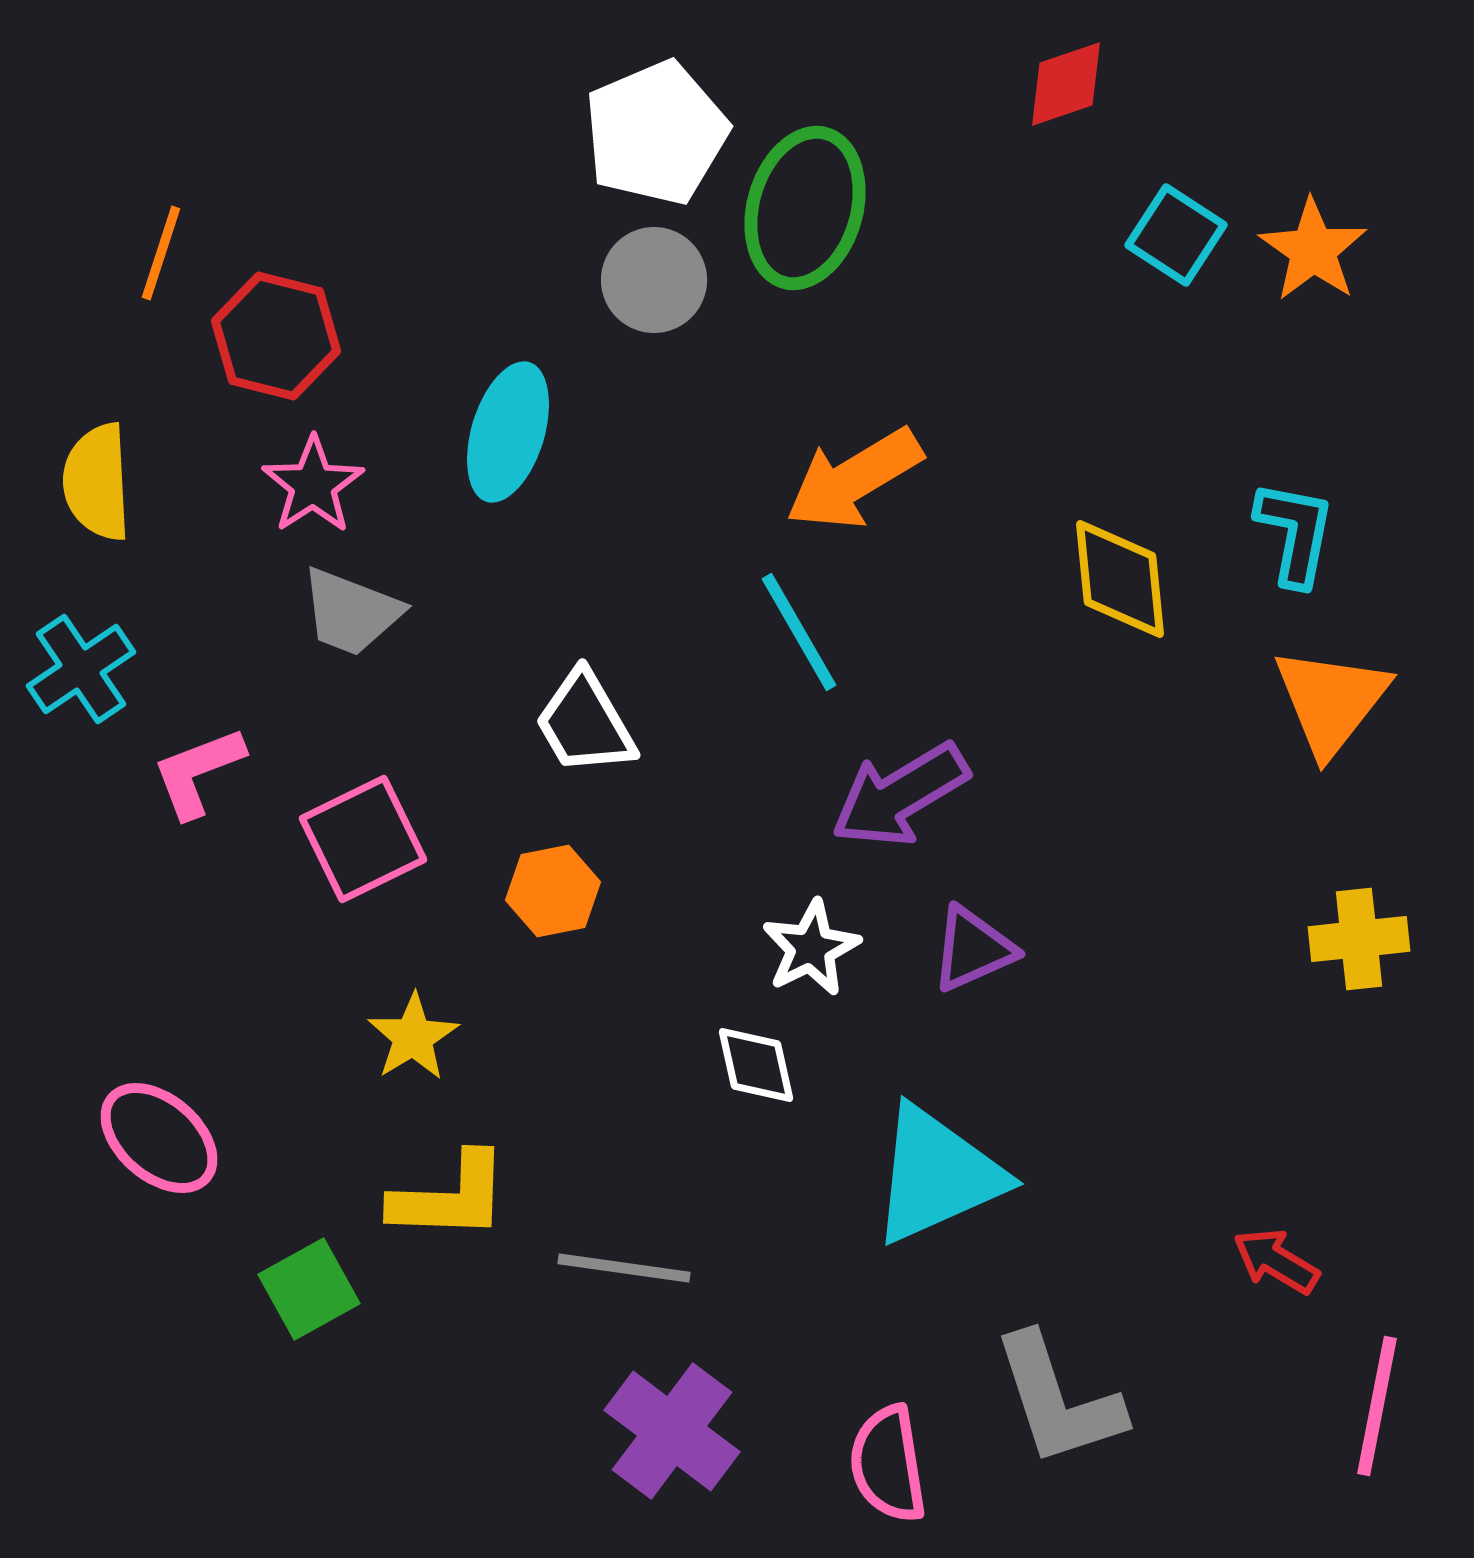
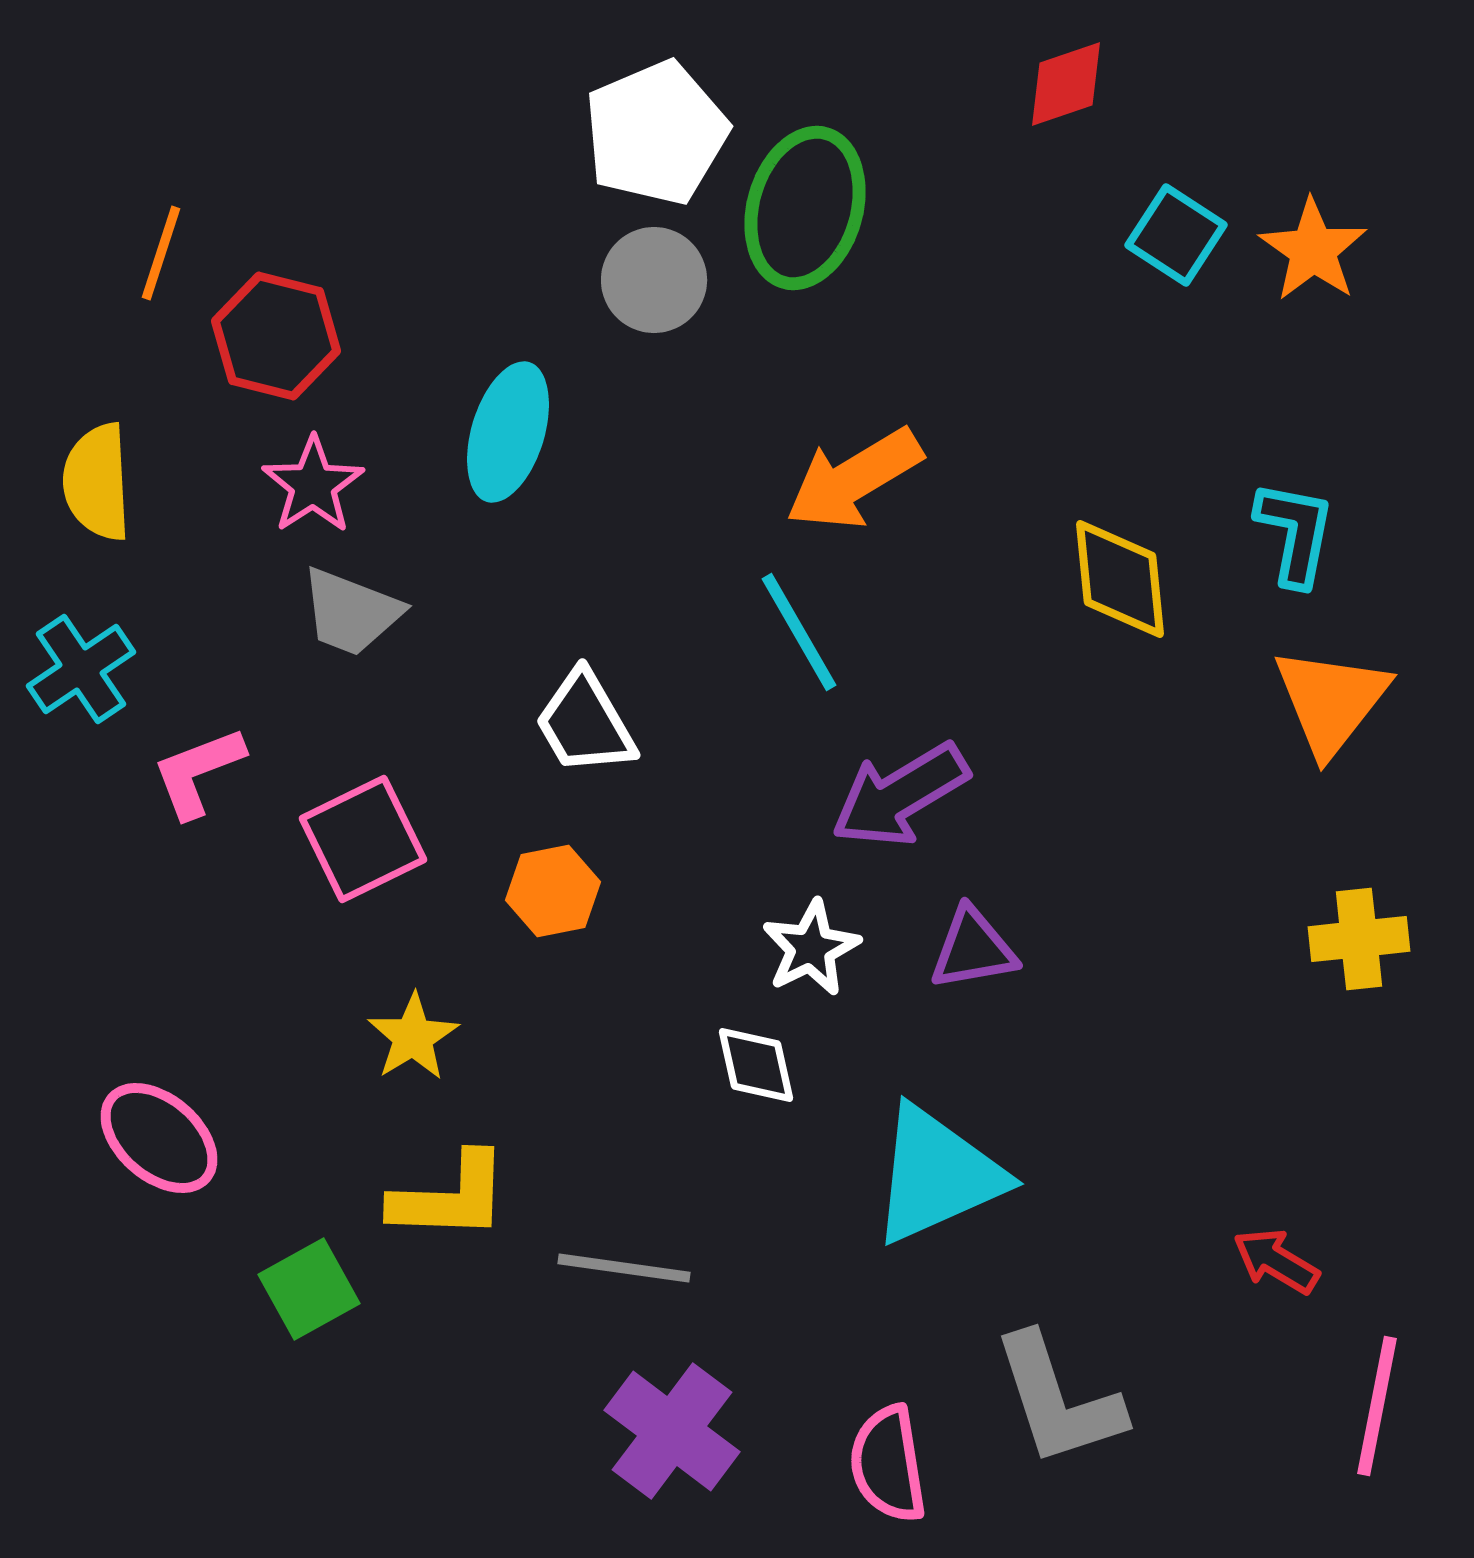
purple triangle: rotated 14 degrees clockwise
